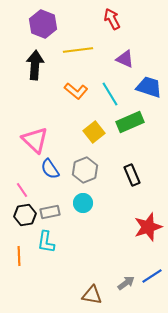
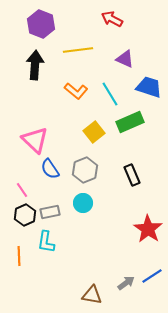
red arrow: rotated 35 degrees counterclockwise
purple hexagon: moved 2 px left
black hexagon: rotated 15 degrees counterclockwise
red star: moved 2 px down; rotated 20 degrees counterclockwise
